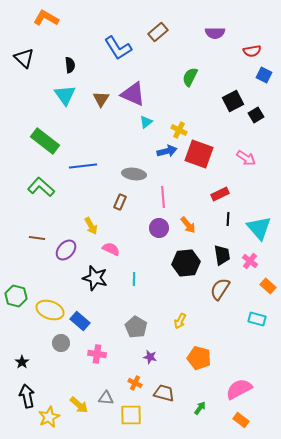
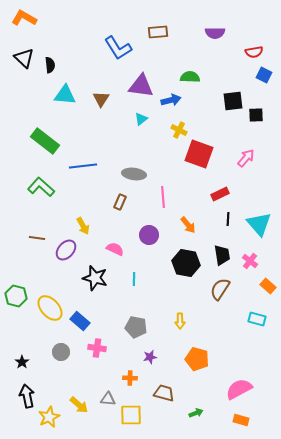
orange L-shape at (46, 18): moved 22 px left
brown rectangle at (158, 32): rotated 36 degrees clockwise
red semicircle at (252, 51): moved 2 px right, 1 px down
black semicircle at (70, 65): moved 20 px left
green semicircle at (190, 77): rotated 66 degrees clockwise
purple triangle at (133, 94): moved 8 px right, 8 px up; rotated 16 degrees counterclockwise
cyan triangle at (65, 95): rotated 50 degrees counterclockwise
black square at (233, 101): rotated 20 degrees clockwise
black square at (256, 115): rotated 28 degrees clockwise
cyan triangle at (146, 122): moved 5 px left, 3 px up
blue arrow at (167, 151): moved 4 px right, 51 px up
pink arrow at (246, 158): rotated 84 degrees counterclockwise
yellow arrow at (91, 226): moved 8 px left
purple circle at (159, 228): moved 10 px left, 7 px down
cyan triangle at (259, 228): moved 4 px up
pink semicircle at (111, 249): moved 4 px right
black hexagon at (186, 263): rotated 16 degrees clockwise
yellow ellipse at (50, 310): moved 2 px up; rotated 28 degrees clockwise
yellow arrow at (180, 321): rotated 28 degrees counterclockwise
gray pentagon at (136, 327): rotated 20 degrees counterclockwise
gray circle at (61, 343): moved 9 px down
pink cross at (97, 354): moved 6 px up
purple star at (150, 357): rotated 24 degrees counterclockwise
orange pentagon at (199, 358): moved 2 px left, 1 px down
orange cross at (135, 383): moved 5 px left, 5 px up; rotated 24 degrees counterclockwise
gray triangle at (106, 398): moved 2 px right, 1 px down
green arrow at (200, 408): moved 4 px left, 5 px down; rotated 32 degrees clockwise
orange rectangle at (241, 420): rotated 21 degrees counterclockwise
